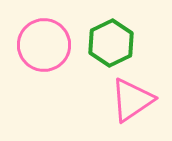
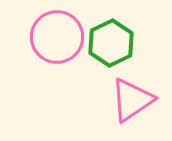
pink circle: moved 13 px right, 8 px up
